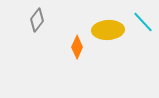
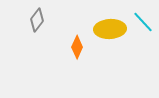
yellow ellipse: moved 2 px right, 1 px up
